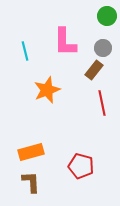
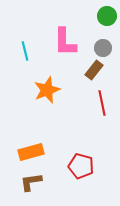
brown L-shape: rotated 95 degrees counterclockwise
